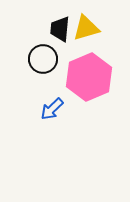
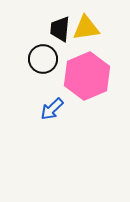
yellow triangle: rotated 8 degrees clockwise
pink hexagon: moved 2 px left, 1 px up
